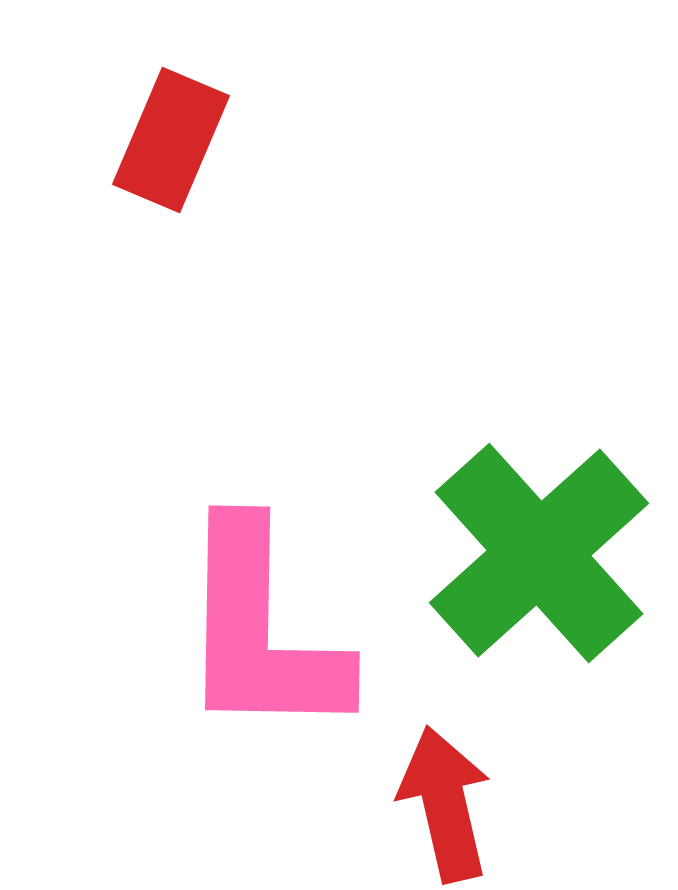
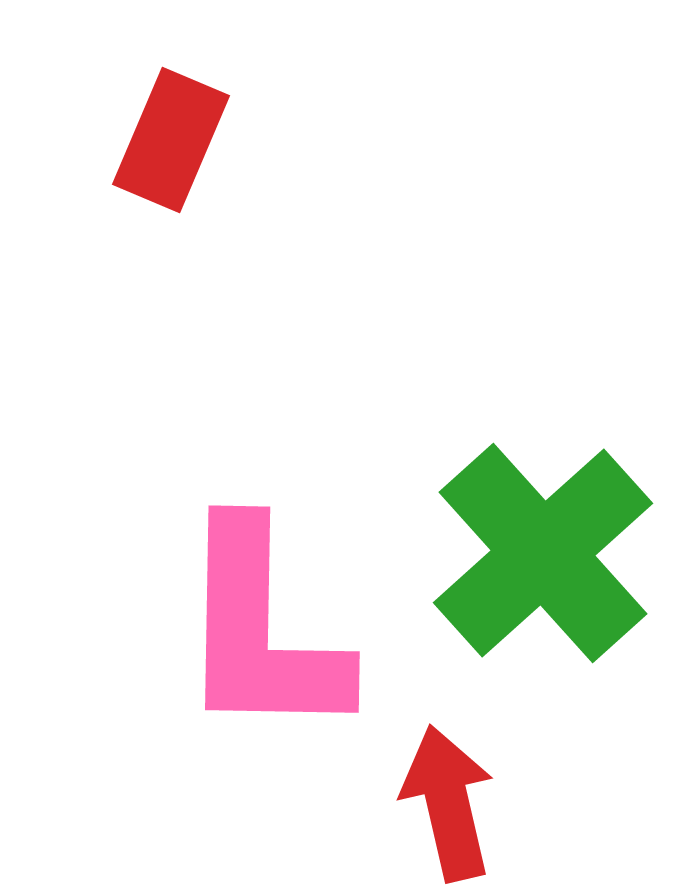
green cross: moved 4 px right
red arrow: moved 3 px right, 1 px up
